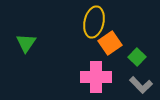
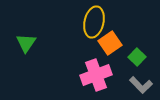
pink cross: moved 2 px up; rotated 20 degrees counterclockwise
